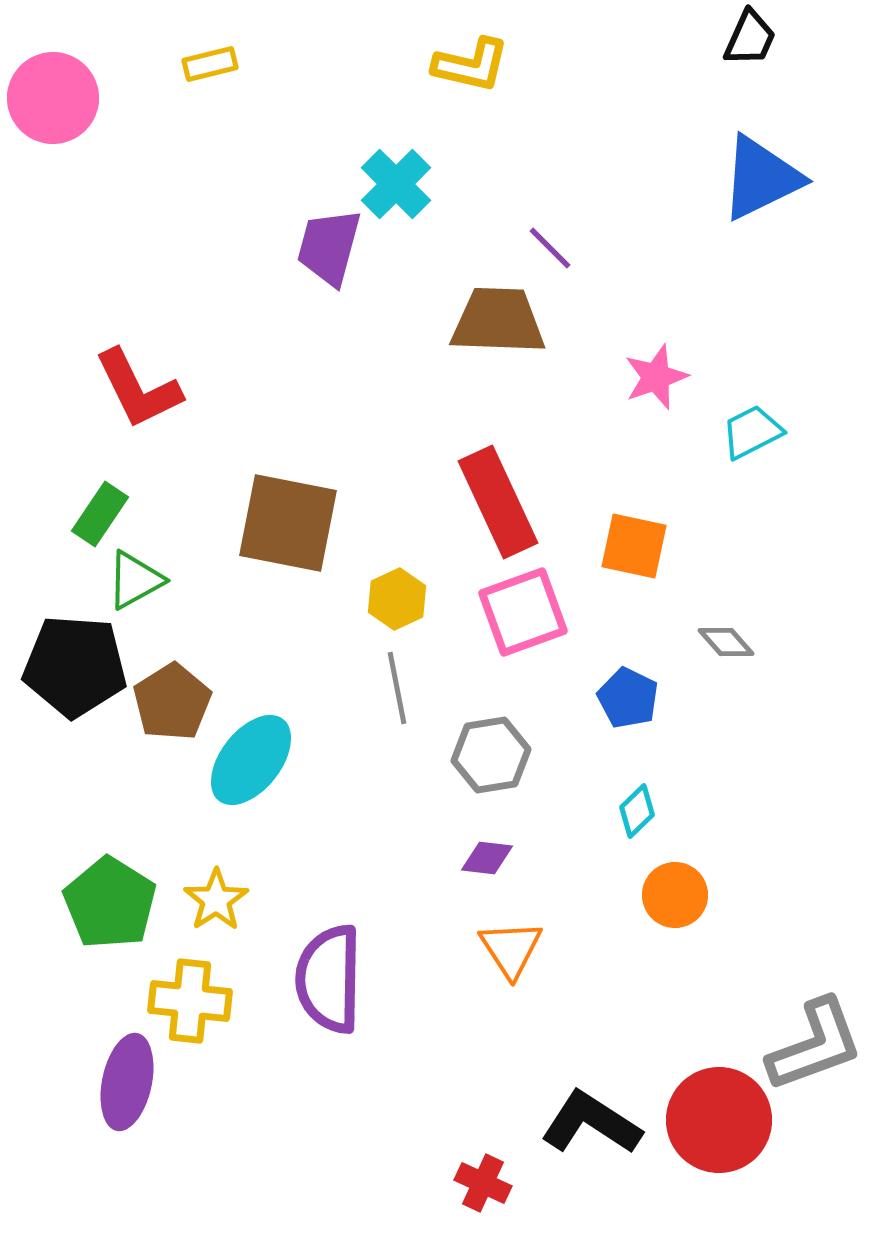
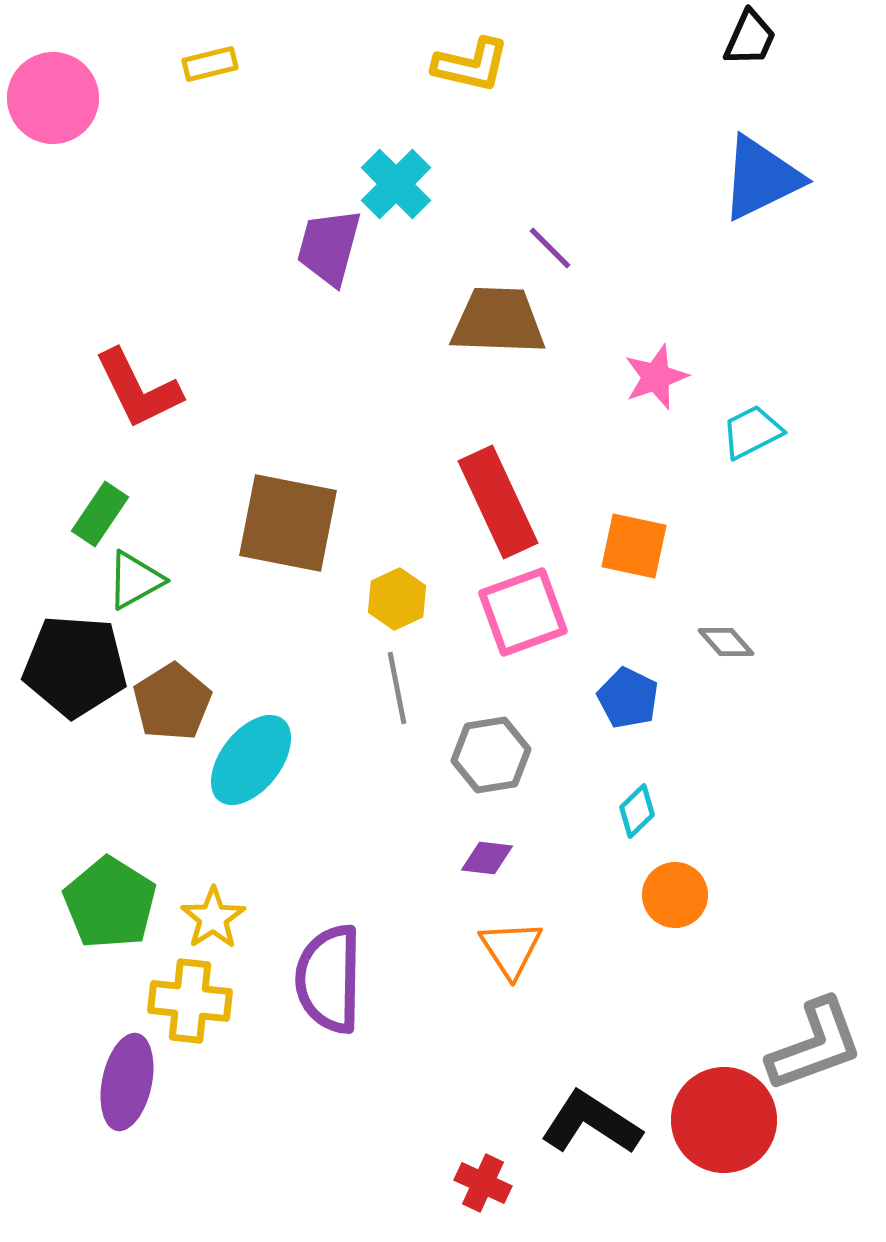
yellow star: moved 3 px left, 18 px down
red circle: moved 5 px right
